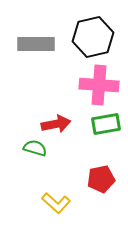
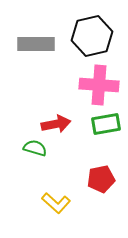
black hexagon: moved 1 px left, 1 px up
